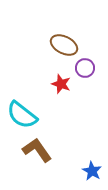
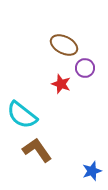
blue star: rotated 24 degrees clockwise
